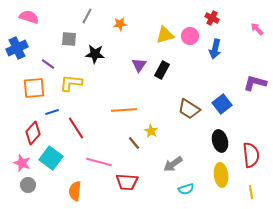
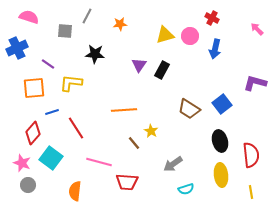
gray square: moved 4 px left, 8 px up
